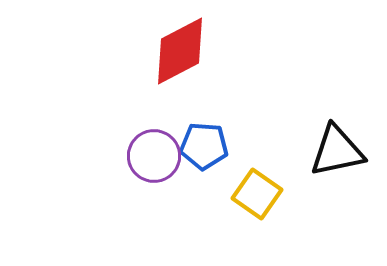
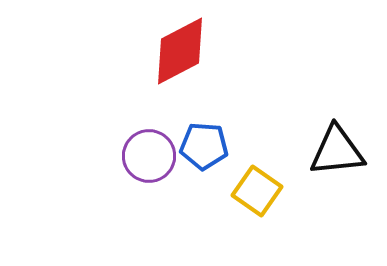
black triangle: rotated 6 degrees clockwise
purple circle: moved 5 px left
yellow square: moved 3 px up
